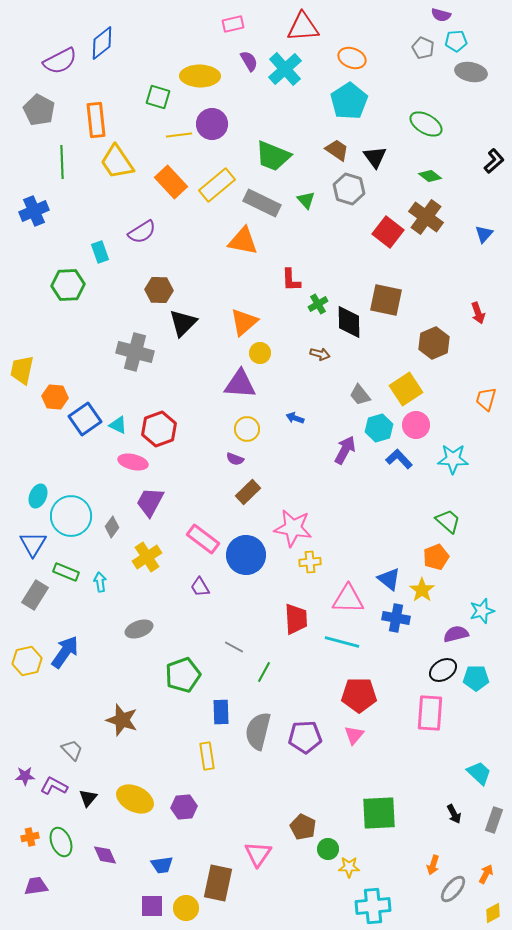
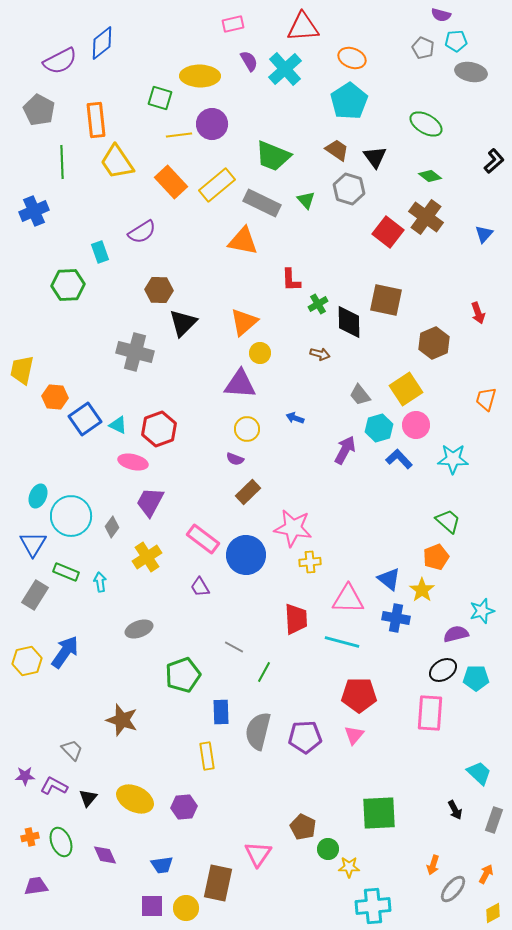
green square at (158, 97): moved 2 px right, 1 px down
black arrow at (454, 814): moved 1 px right, 4 px up
